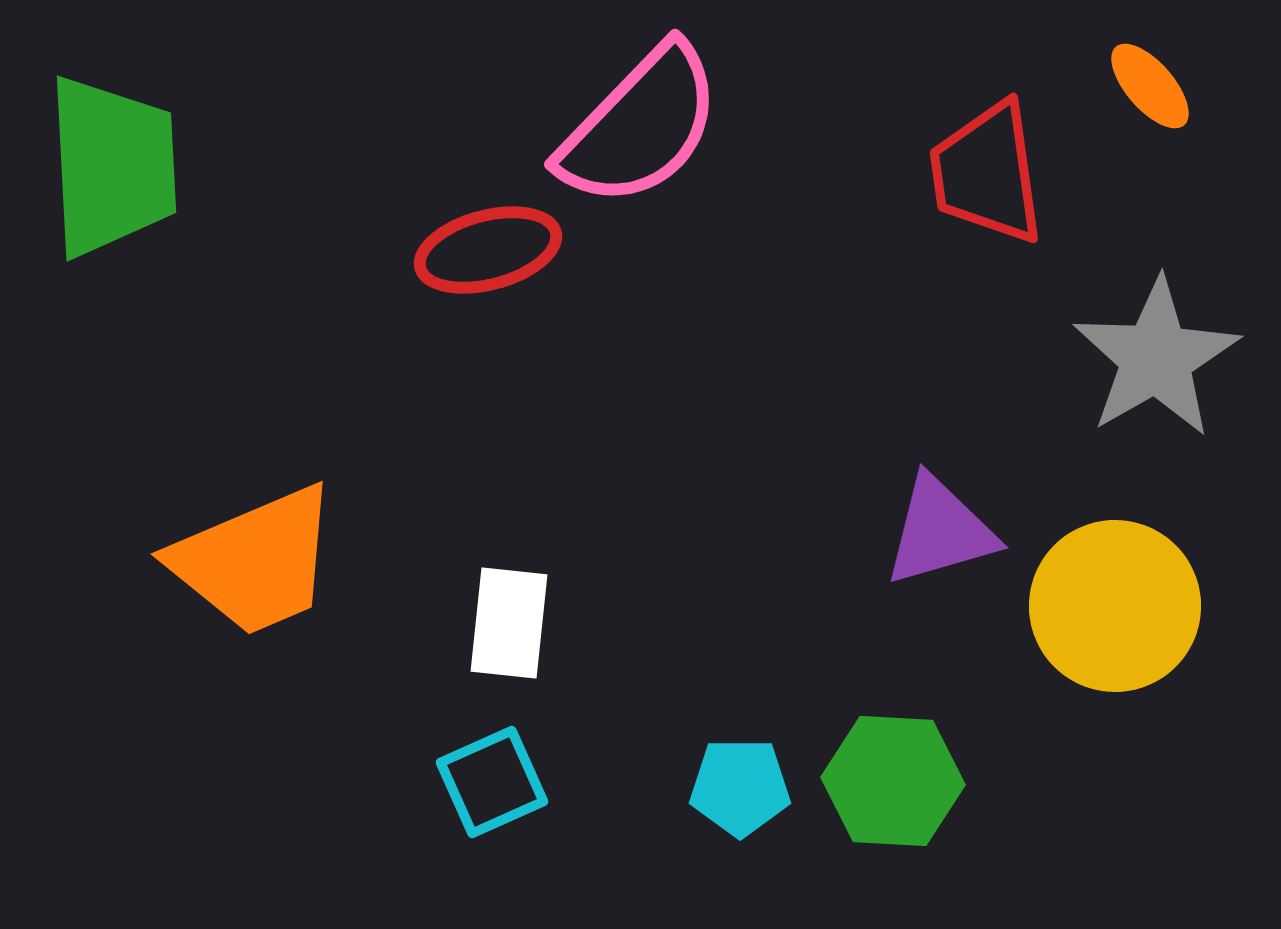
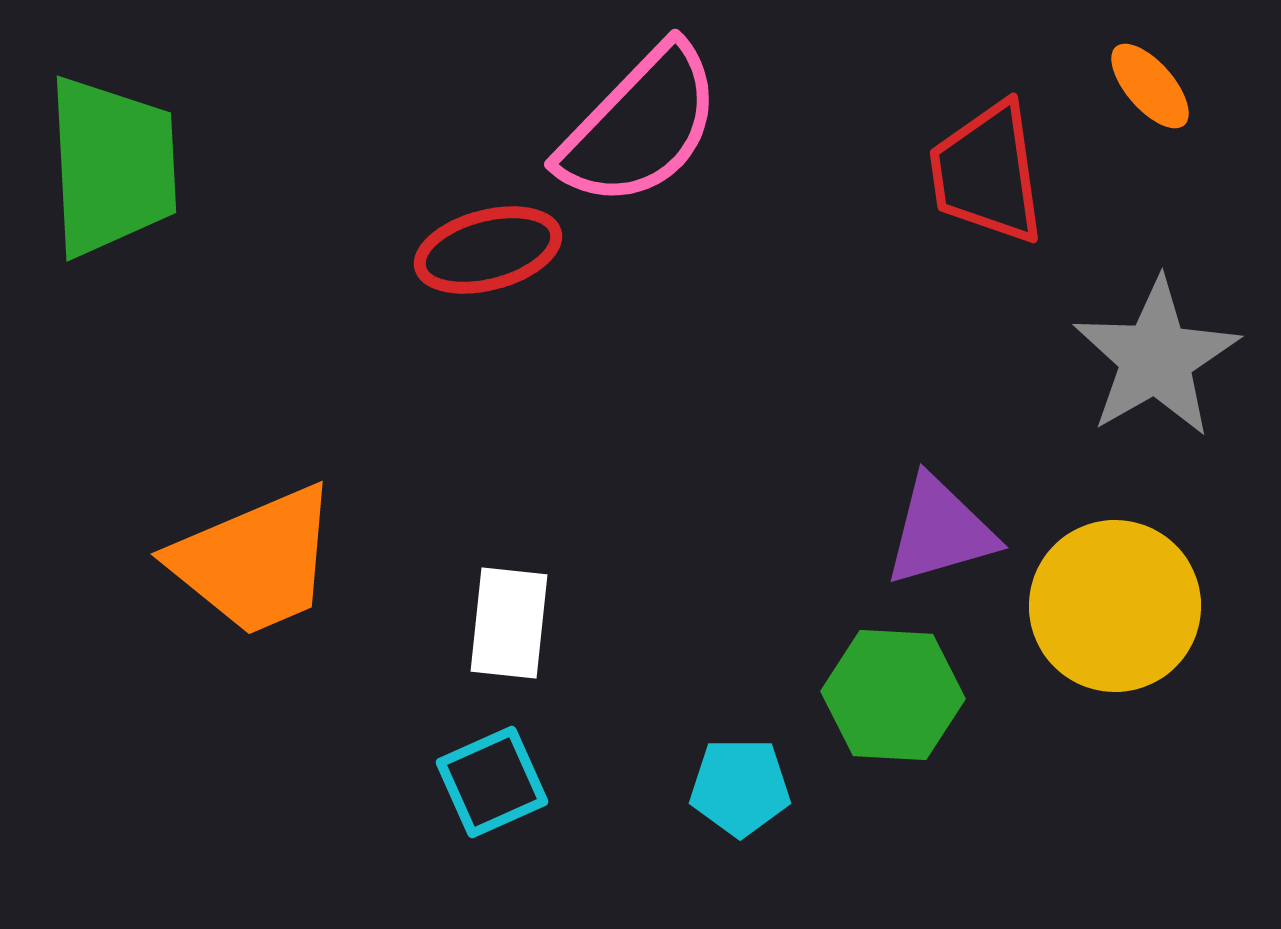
green hexagon: moved 86 px up
